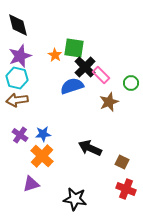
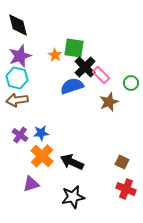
blue star: moved 2 px left, 1 px up
black arrow: moved 18 px left, 14 px down
black star: moved 2 px left, 2 px up; rotated 20 degrees counterclockwise
